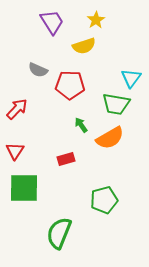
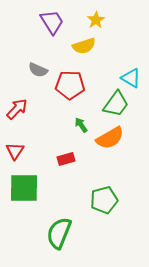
cyan triangle: rotated 35 degrees counterclockwise
green trapezoid: rotated 64 degrees counterclockwise
